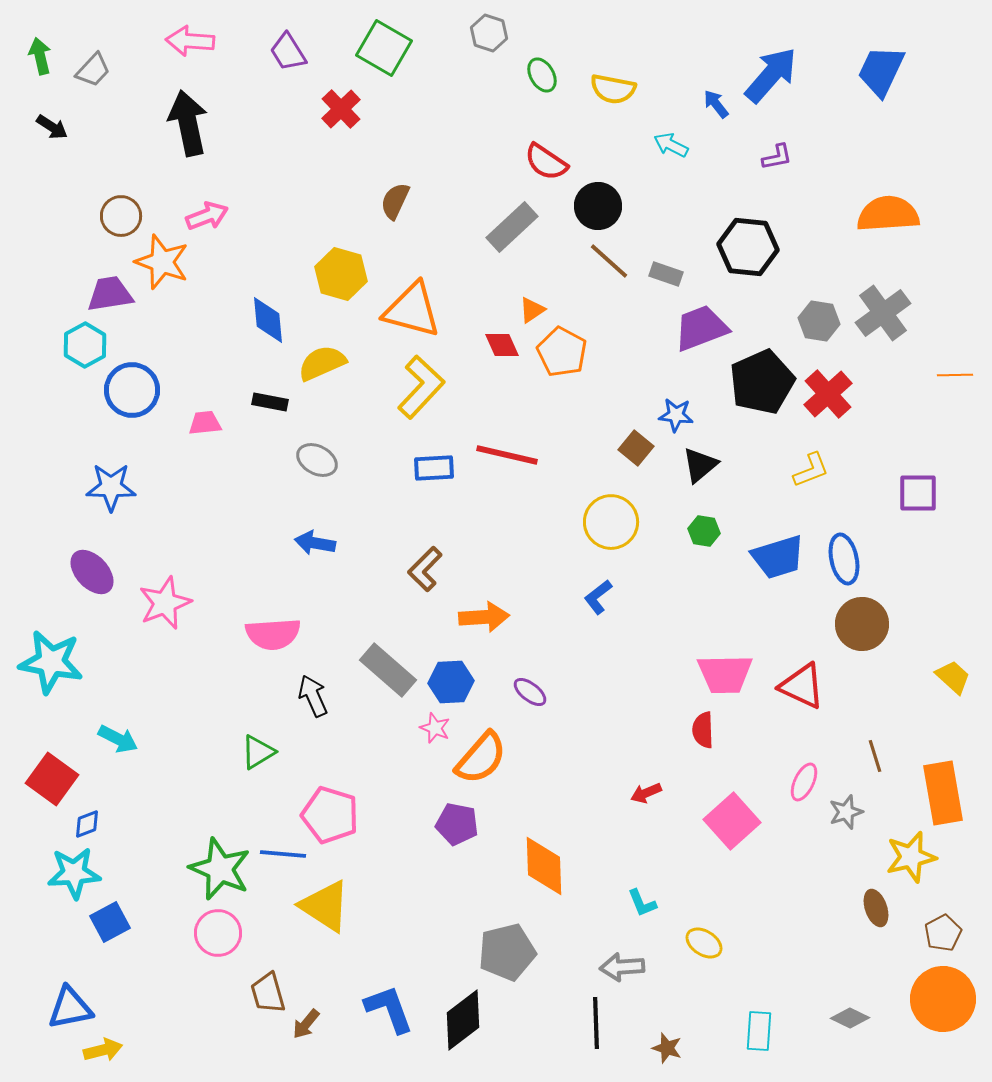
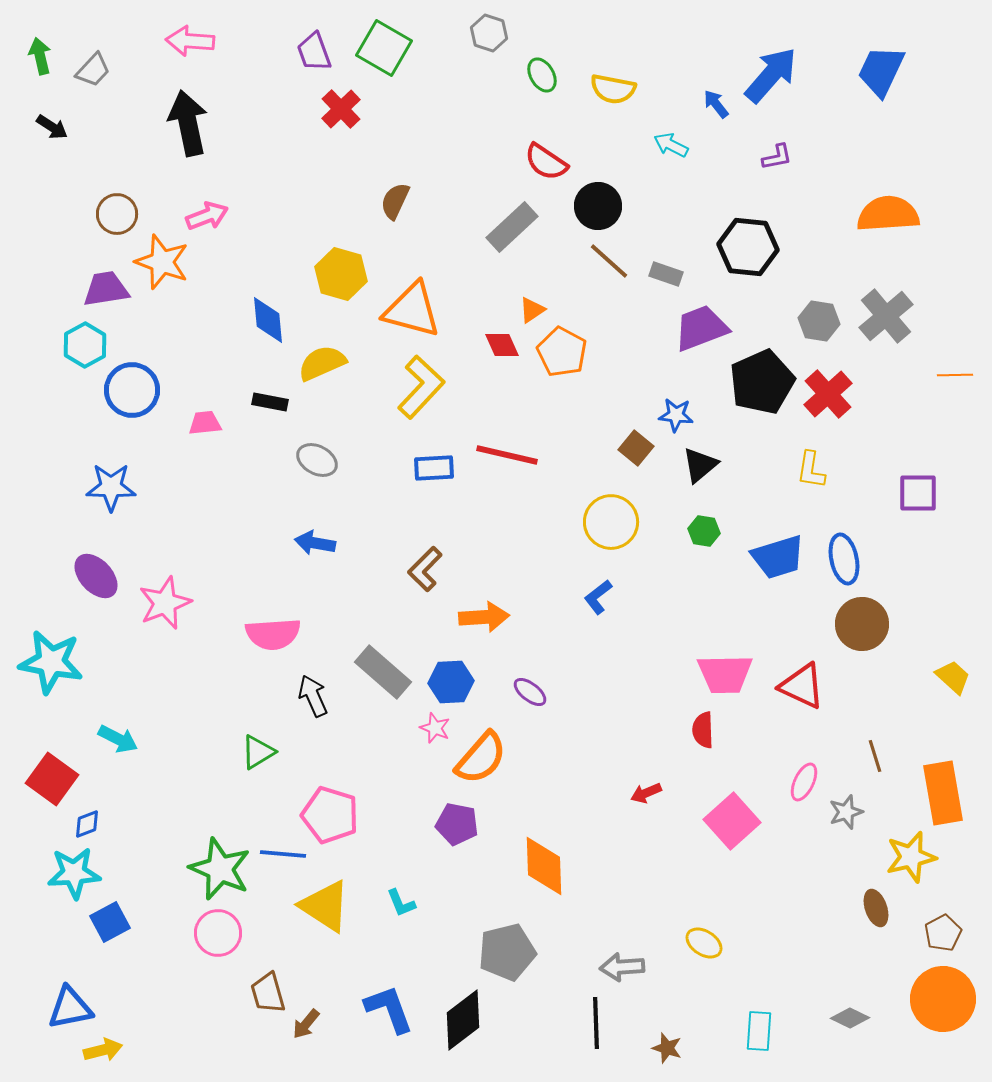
purple trapezoid at (288, 52): moved 26 px right; rotated 12 degrees clockwise
brown circle at (121, 216): moved 4 px left, 2 px up
purple trapezoid at (110, 294): moved 4 px left, 5 px up
gray cross at (883, 313): moved 3 px right, 3 px down; rotated 4 degrees counterclockwise
yellow L-shape at (811, 470): rotated 120 degrees clockwise
purple ellipse at (92, 572): moved 4 px right, 4 px down
gray rectangle at (388, 670): moved 5 px left, 2 px down
cyan L-shape at (642, 903): moved 241 px left
